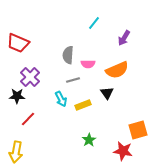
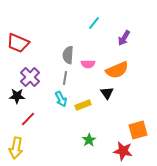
gray line: moved 8 px left, 2 px up; rotated 64 degrees counterclockwise
yellow arrow: moved 4 px up
